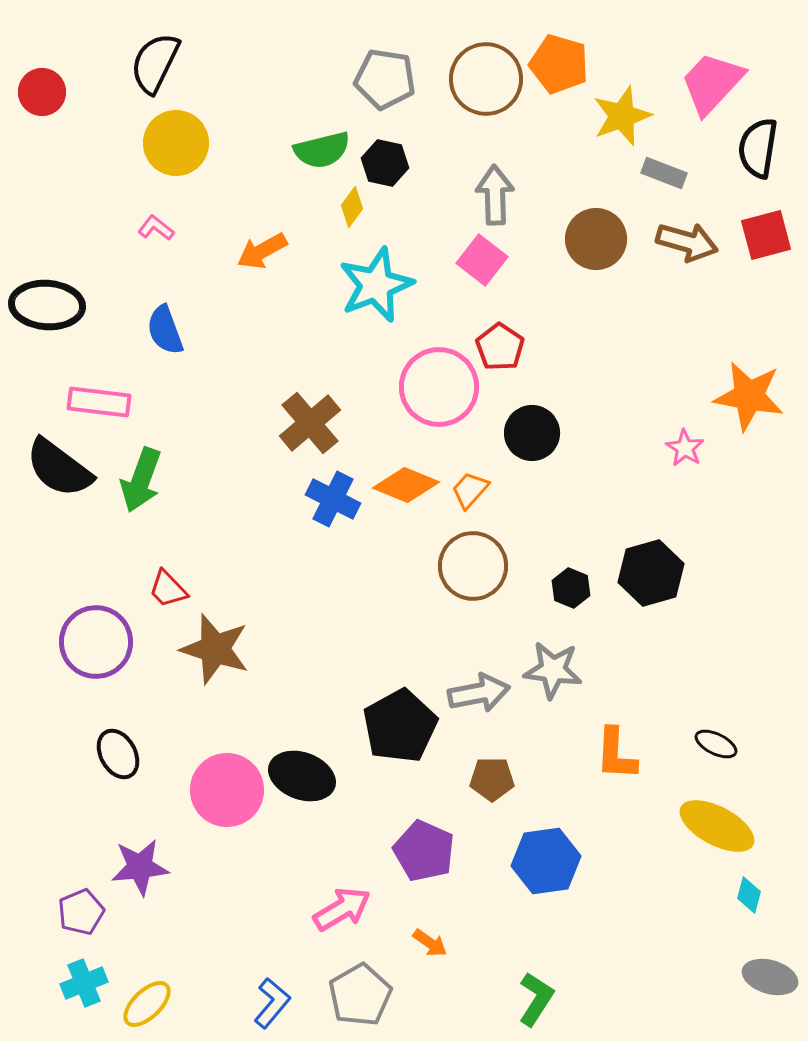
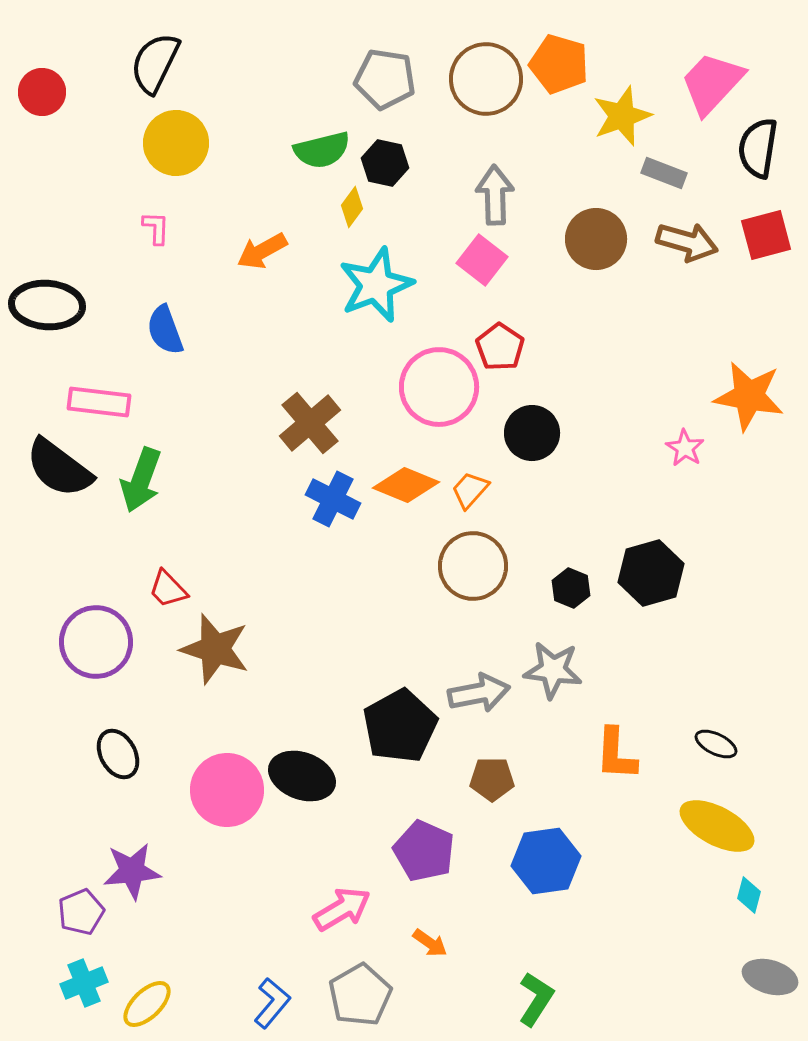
pink L-shape at (156, 228): rotated 54 degrees clockwise
purple star at (140, 867): moved 8 px left, 4 px down
